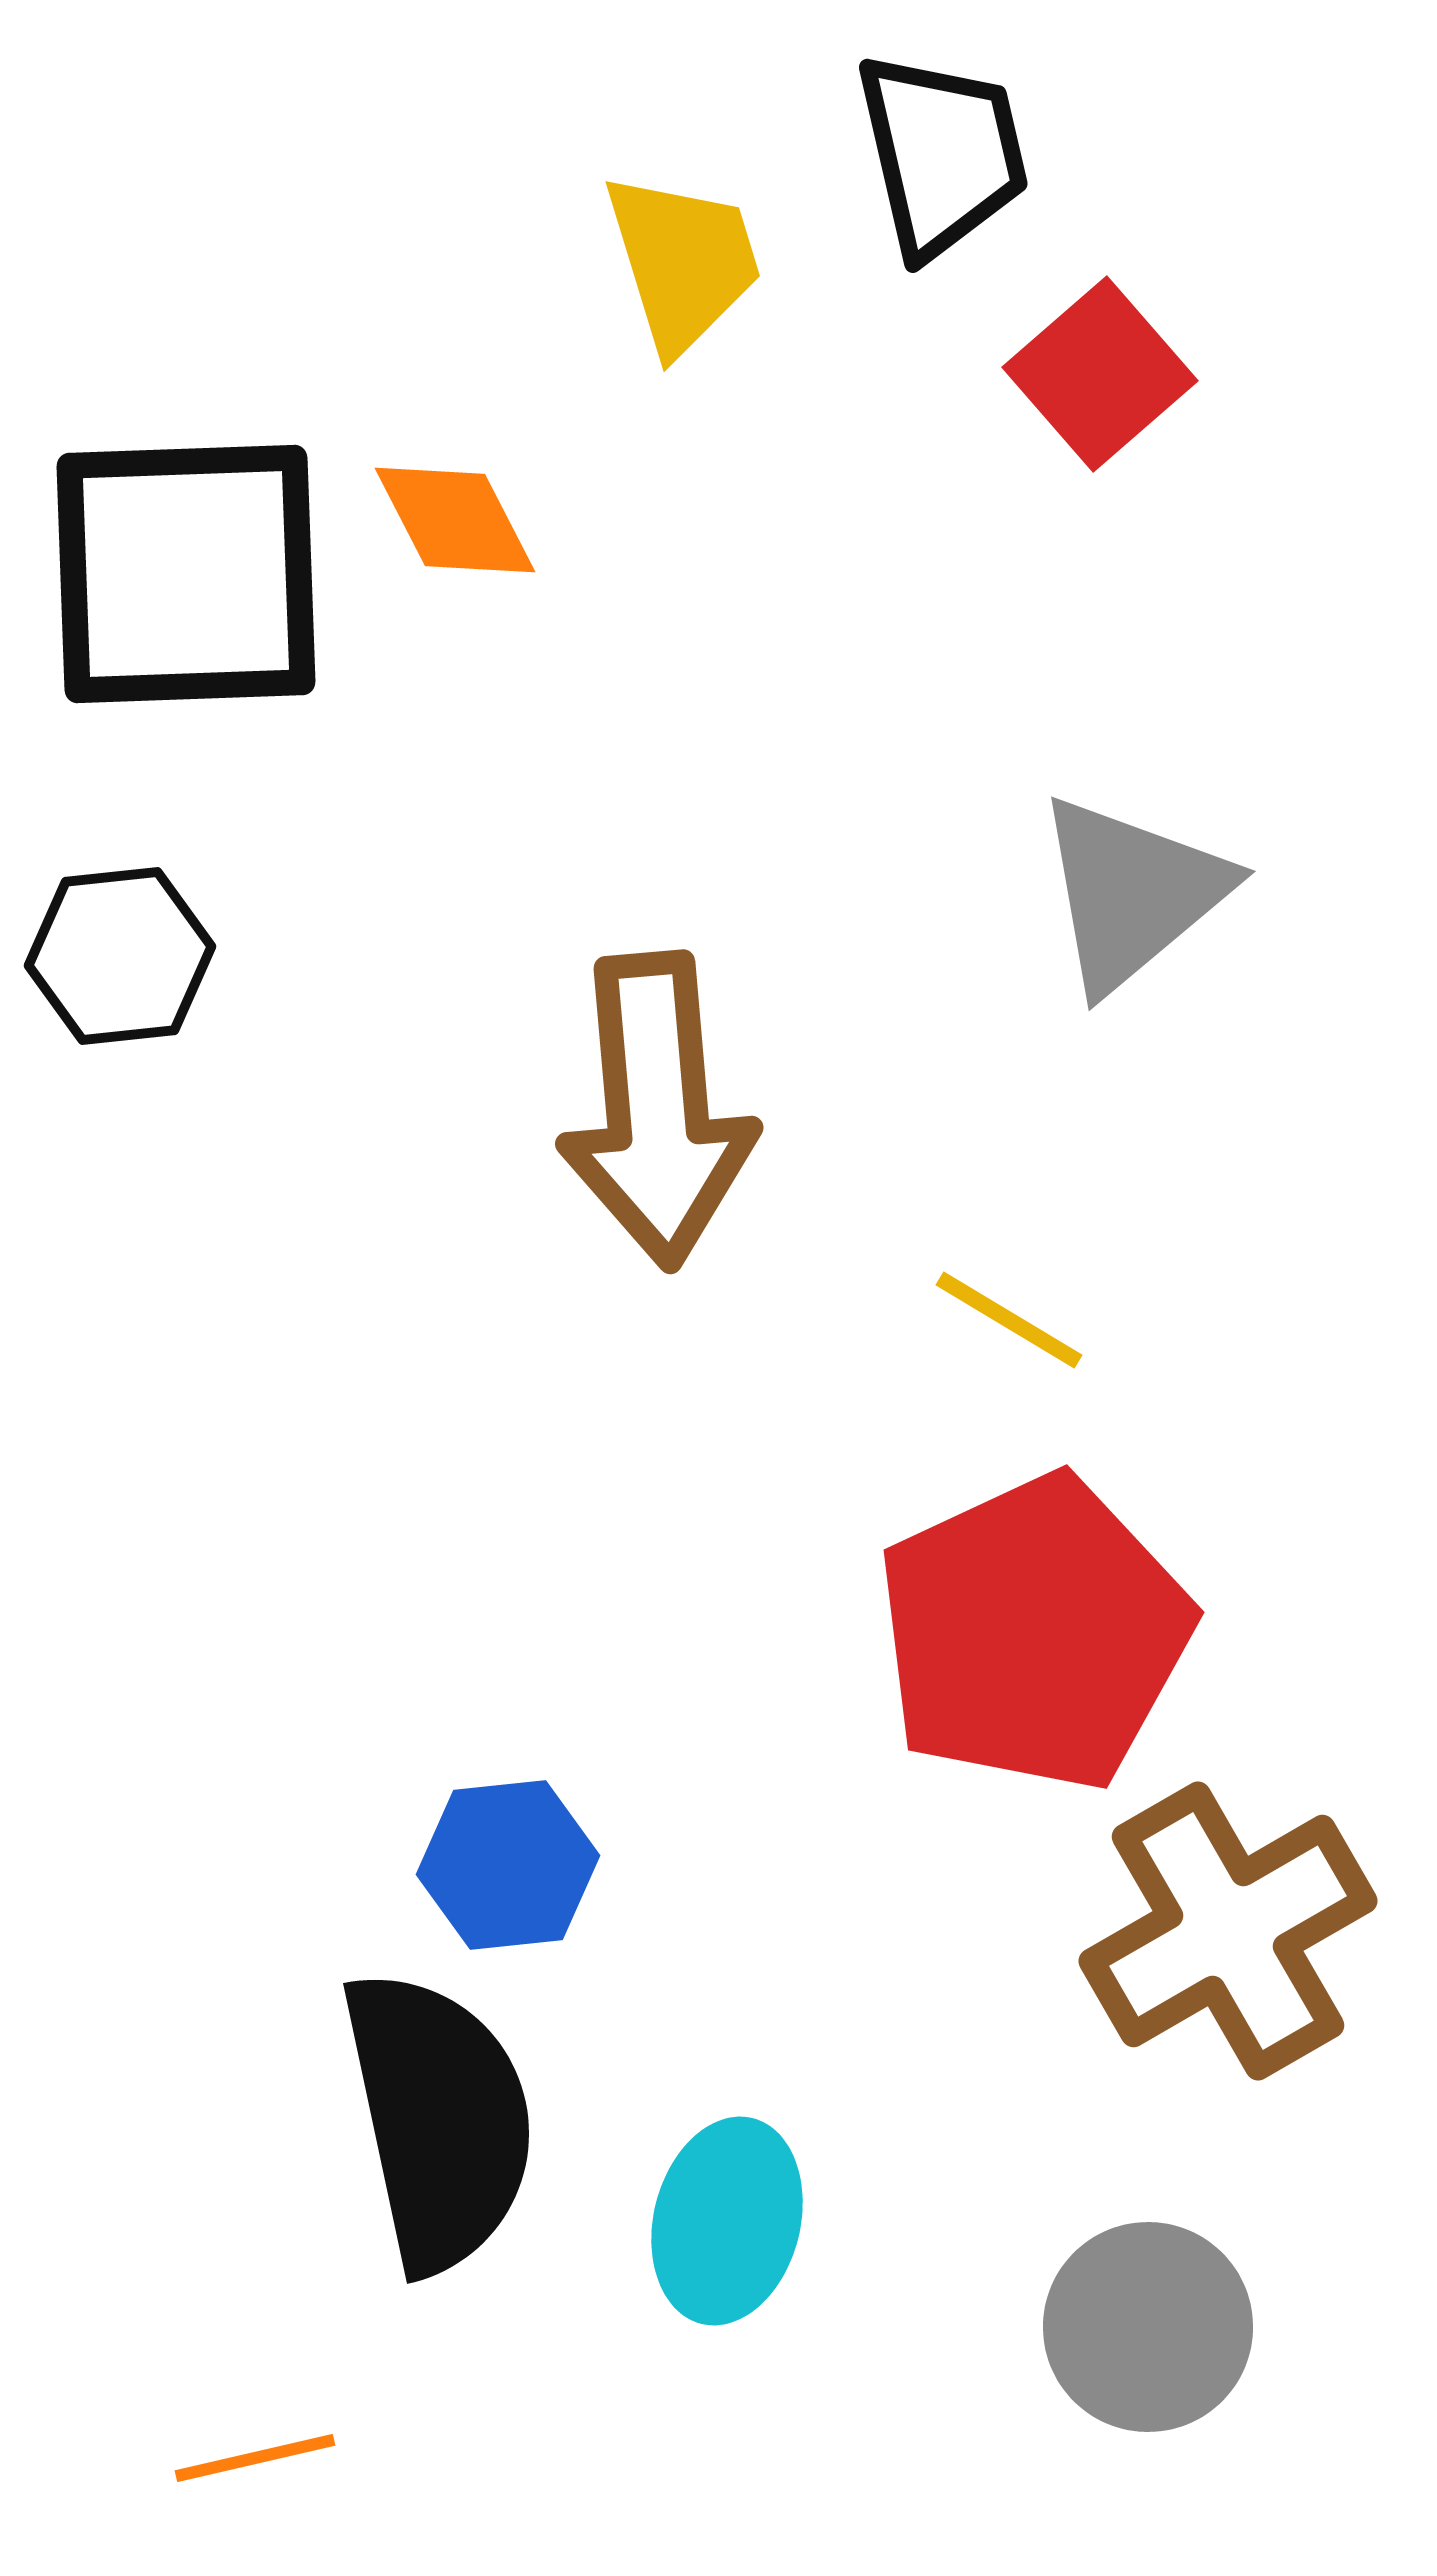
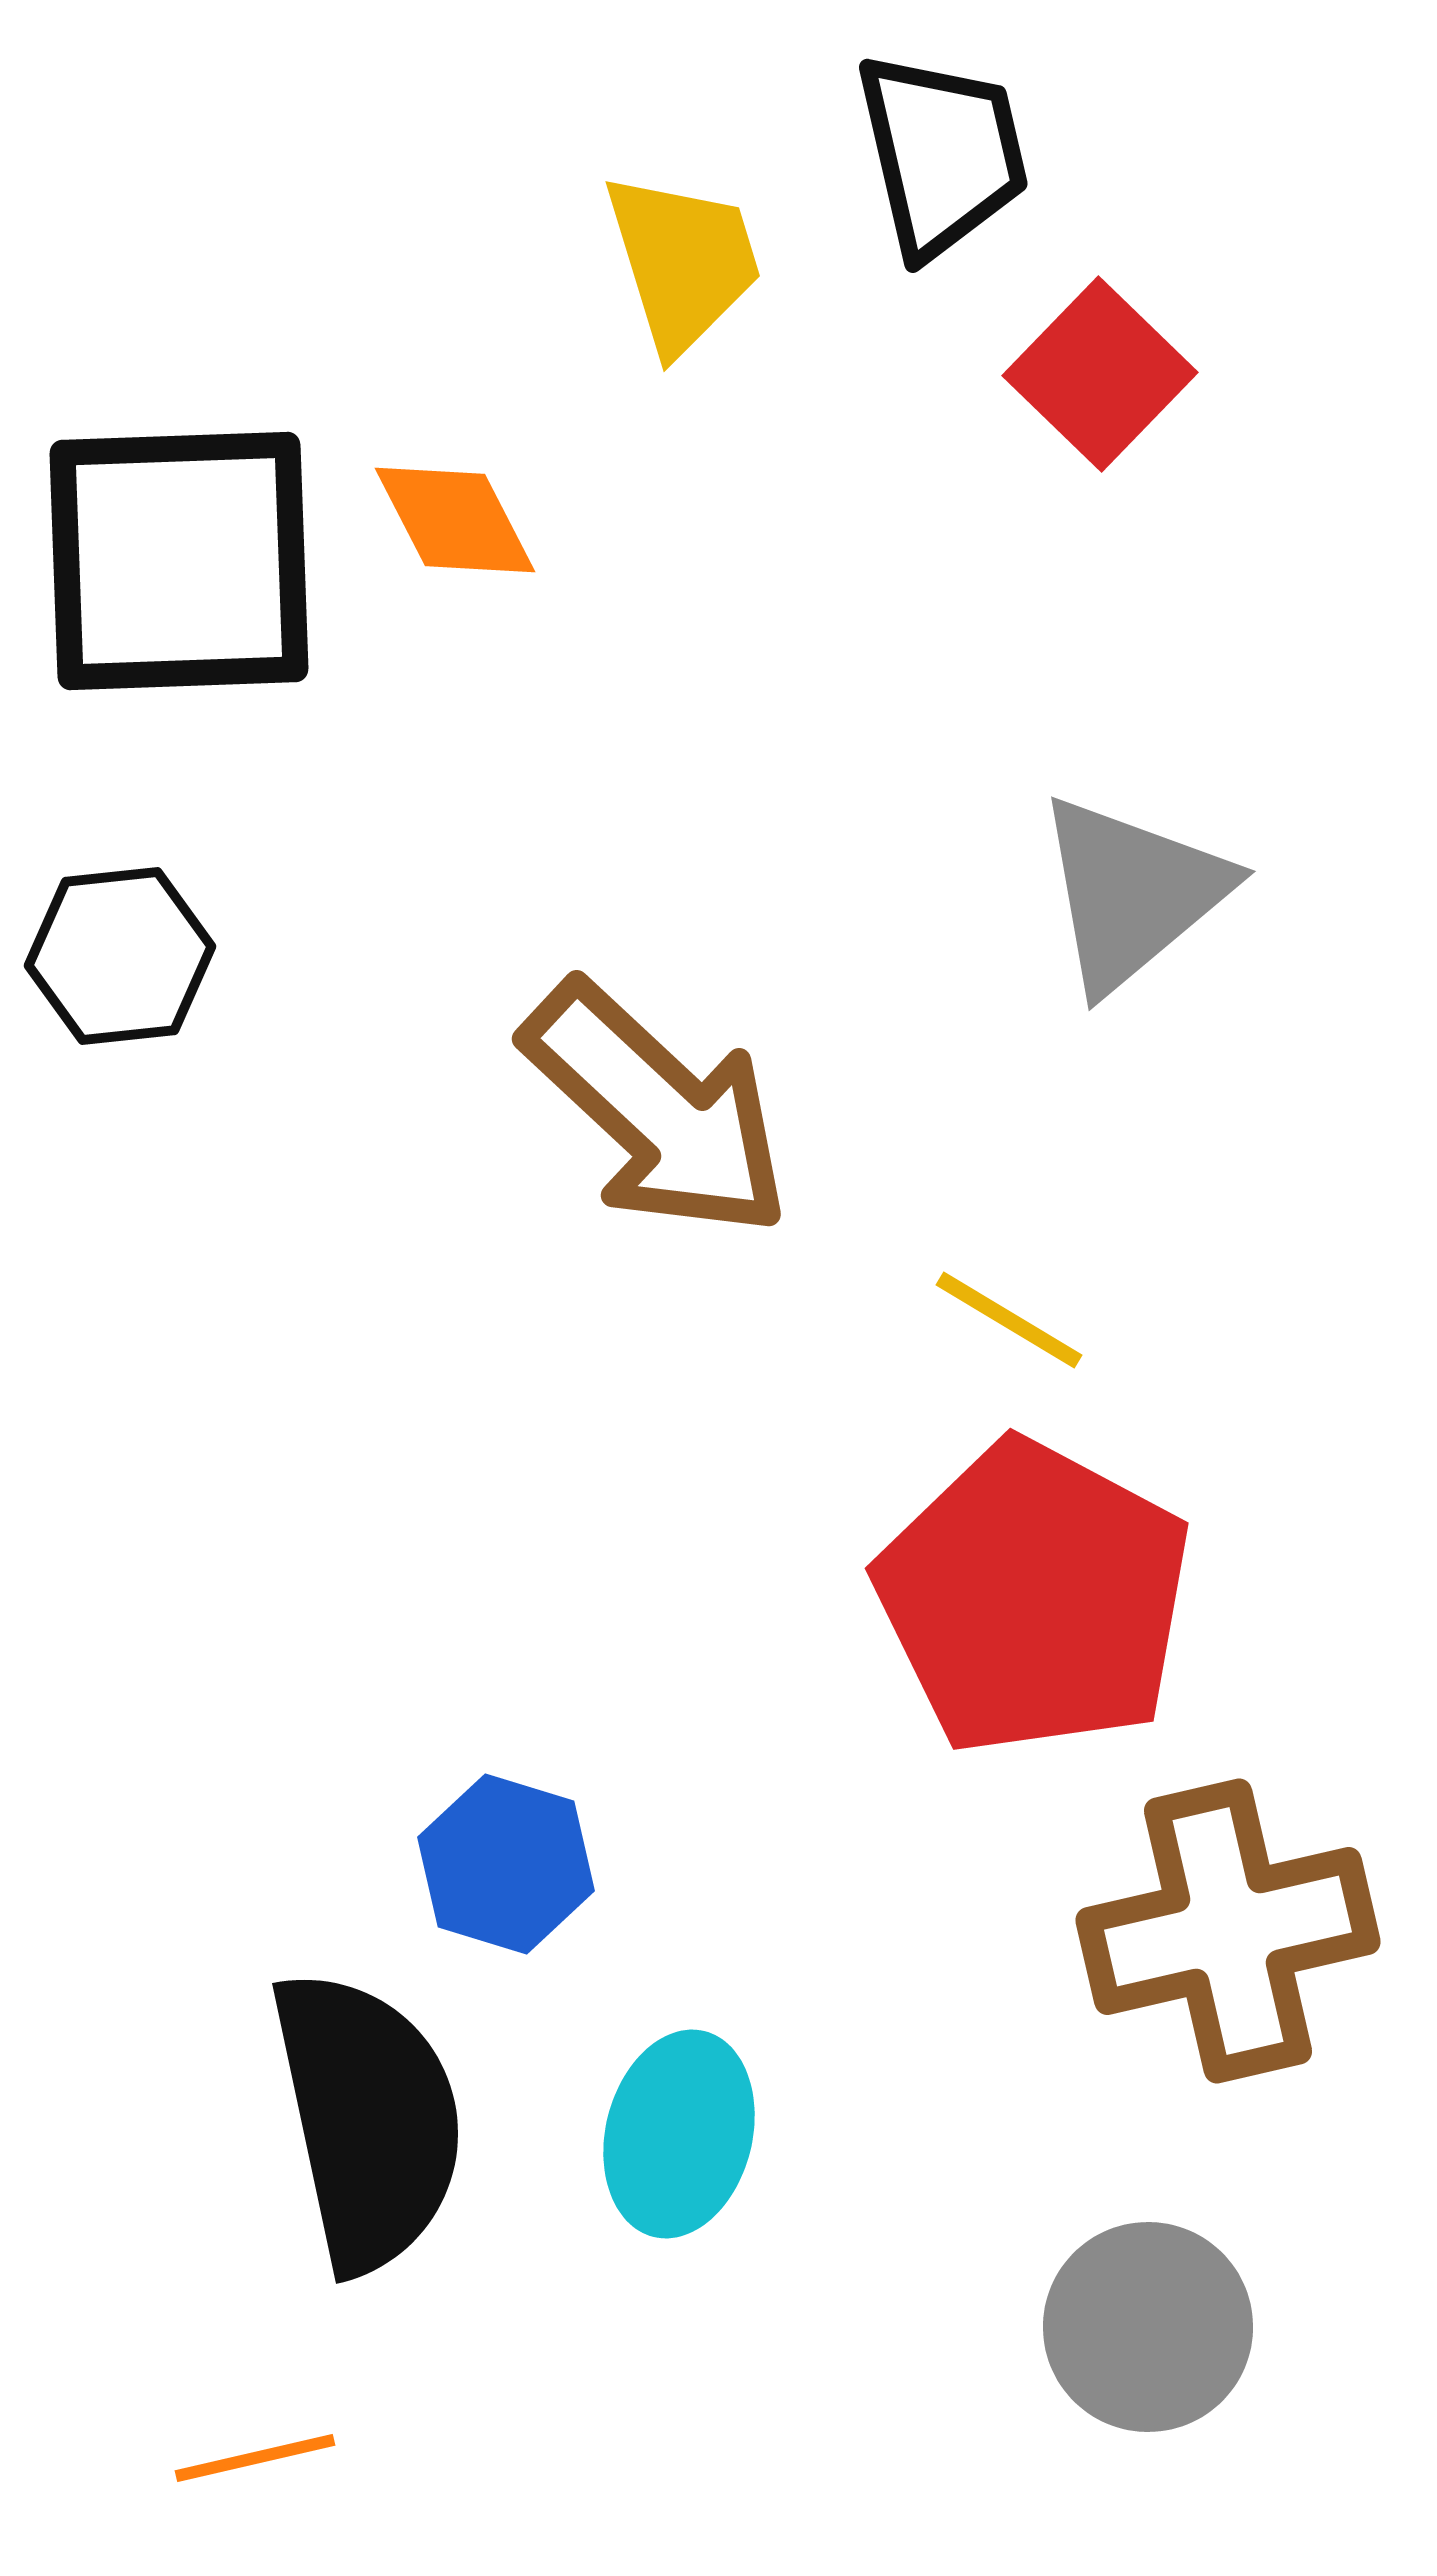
red square: rotated 5 degrees counterclockwise
black square: moved 7 px left, 13 px up
brown arrow: rotated 42 degrees counterclockwise
red pentagon: moved 35 px up; rotated 19 degrees counterclockwise
blue hexagon: moved 2 px left, 1 px up; rotated 23 degrees clockwise
brown cross: rotated 17 degrees clockwise
black semicircle: moved 71 px left
cyan ellipse: moved 48 px left, 87 px up
